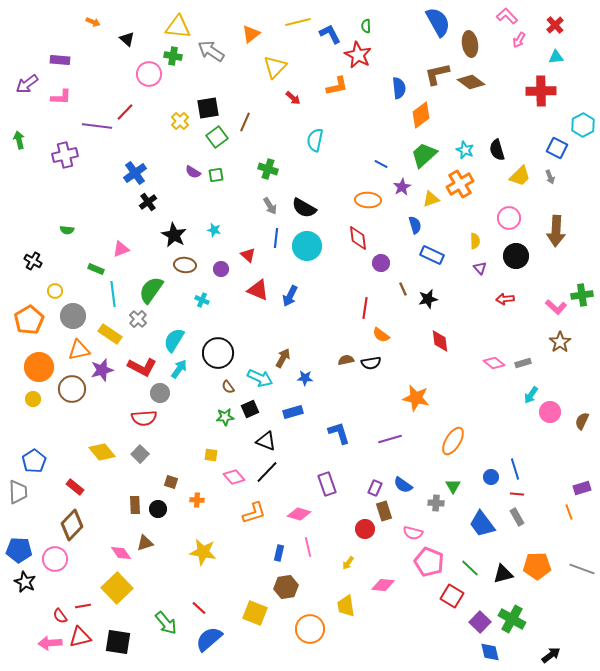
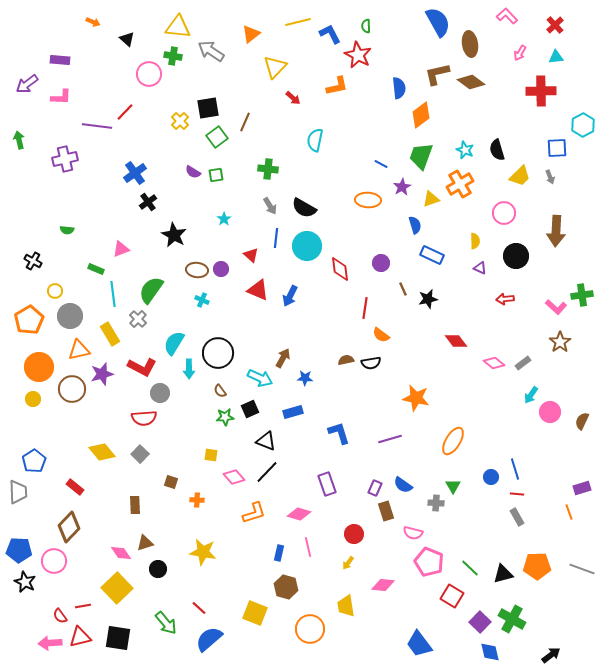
pink arrow at (519, 40): moved 1 px right, 13 px down
blue square at (557, 148): rotated 30 degrees counterclockwise
purple cross at (65, 155): moved 4 px down
green trapezoid at (424, 155): moved 3 px left, 1 px down; rotated 28 degrees counterclockwise
green cross at (268, 169): rotated 12 degrees counterclockwise
pink circle at (509, 218): moved 5 px left, 5 px up
cyan star at (214, 230): moved 10 px right, 11 px up; rotated 24 degrees clockwise
red diamond at (358, 238): moved 18 px left, 31 px down
red triangle at (248, 255): moved 3 px right
brown ellipse at (185, 265): moved 12 px right, 5 px down
purple triangle at (480, 268): rotated 24 degrees counterclockwise
gray circle at (73, 316): moved 3 px left
yellow rectangle at (110, 334): rotated 25 degrees clockwise
cyan semicircle at (174, 340): moved 3 px down
red diamond at (440, 341): moved 16 px right; rotated 30 degrees counterclockwise
gray rectangle at (523, 363): rotated 21 degrees counterclockwise
cyan arrow at (179, 369): moved 10 px right; rotated 144 degrees clockwise
purple star at (102, 370): moved 4 px down
brown semicircle at (228, 387): moved 8 px left, 4 px down
black circle at (158, 509): moved 60 px down
brown rectangle at (384, 511): moved 2 px right
blue trapezoid at (482, 524): moved 63 px left, 120 px down
brown diamond at (72, 525): moved 3 px left, 2 px down
red circle at (365, 529): moved 11 px left, 5 px down
pink circle at (55, 559): moved 1 px left, 2 px down
brown hexagon at (286, 587): rotated 25 degrees clockwise
black square at (118, 642): moved 4 px up
